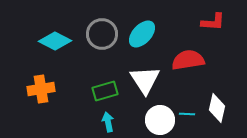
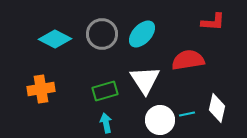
cyan diamond: moved 2 px up
cyan line: rotated 14 degrees counterclockwise
cyan arrow: moved 2 px left, 1 px down
